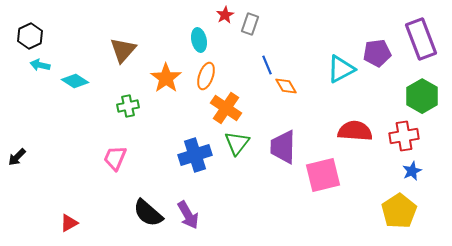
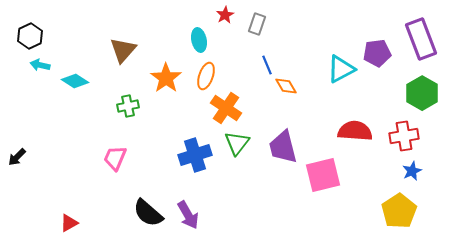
gray rectangle: moved 7 px right
green hexagon: moved 3 px up
purple trapezoid: rotated 15 degrees counterclockwise
